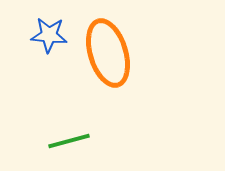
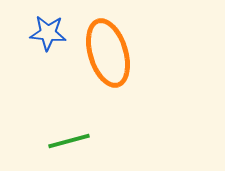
blue star: moved 1 px left, 2 px up
